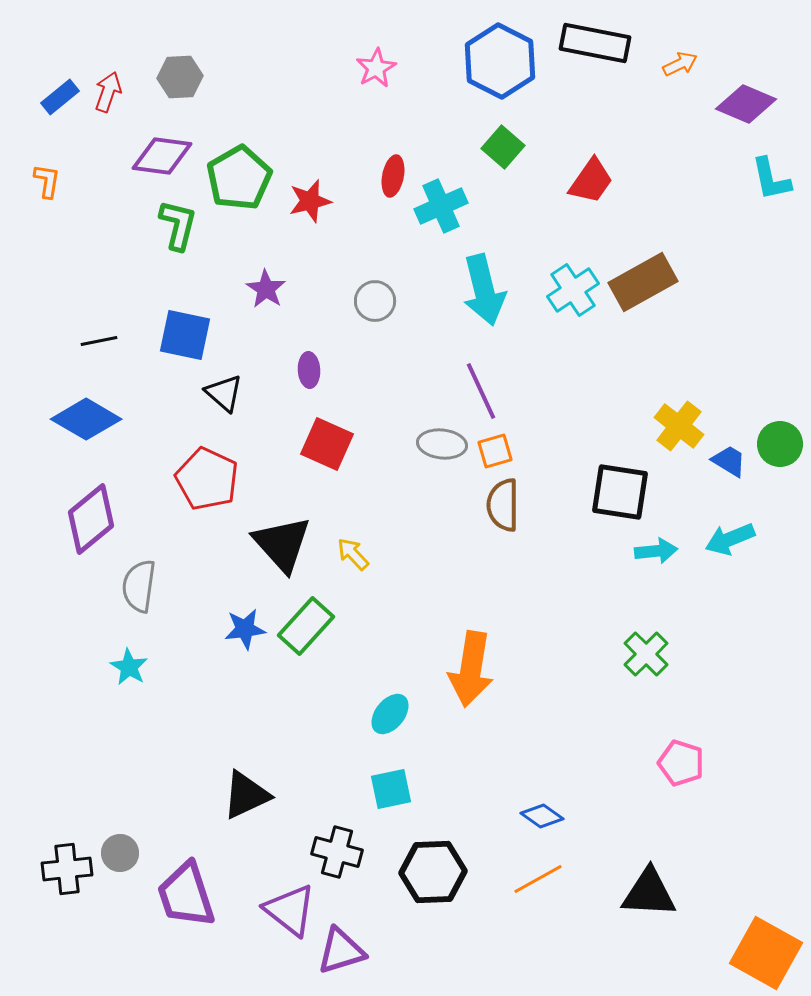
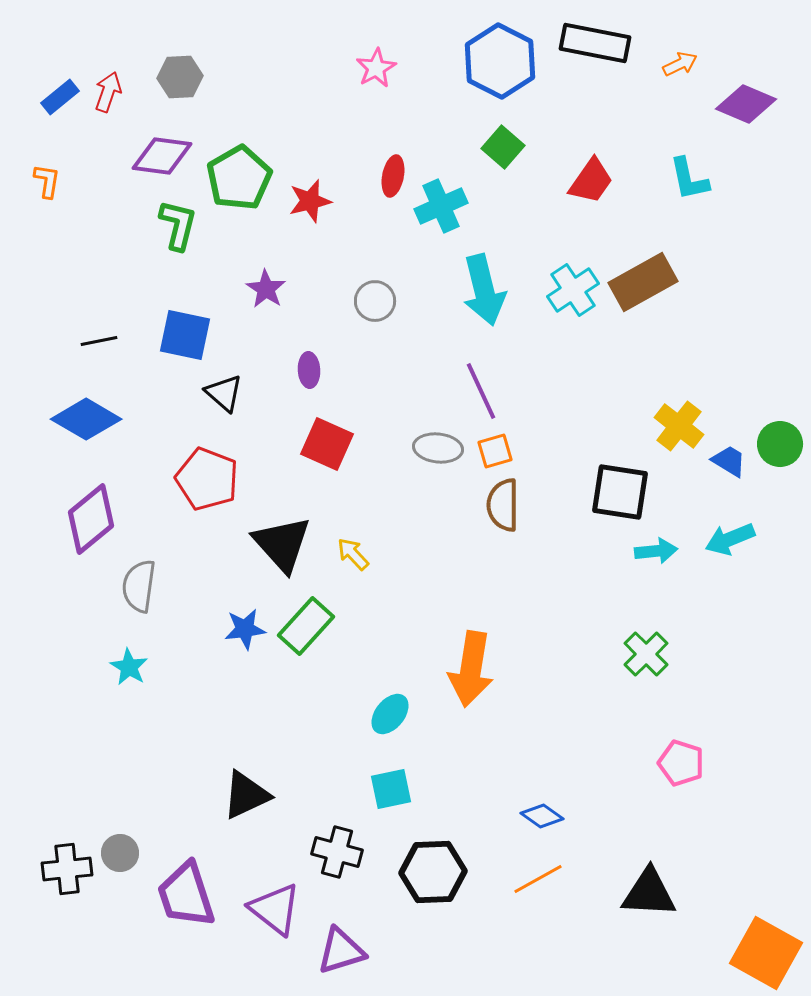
cyan L-shape at (771, 179): moved 82 px left
gray ellipse at (442, 444): moved 4 px left, 4 px down
red pentagon at (207, 479): rotated 4 degrees counterclockwise
purple triangle at (290, 910): moved 15 px left, 1 px up
